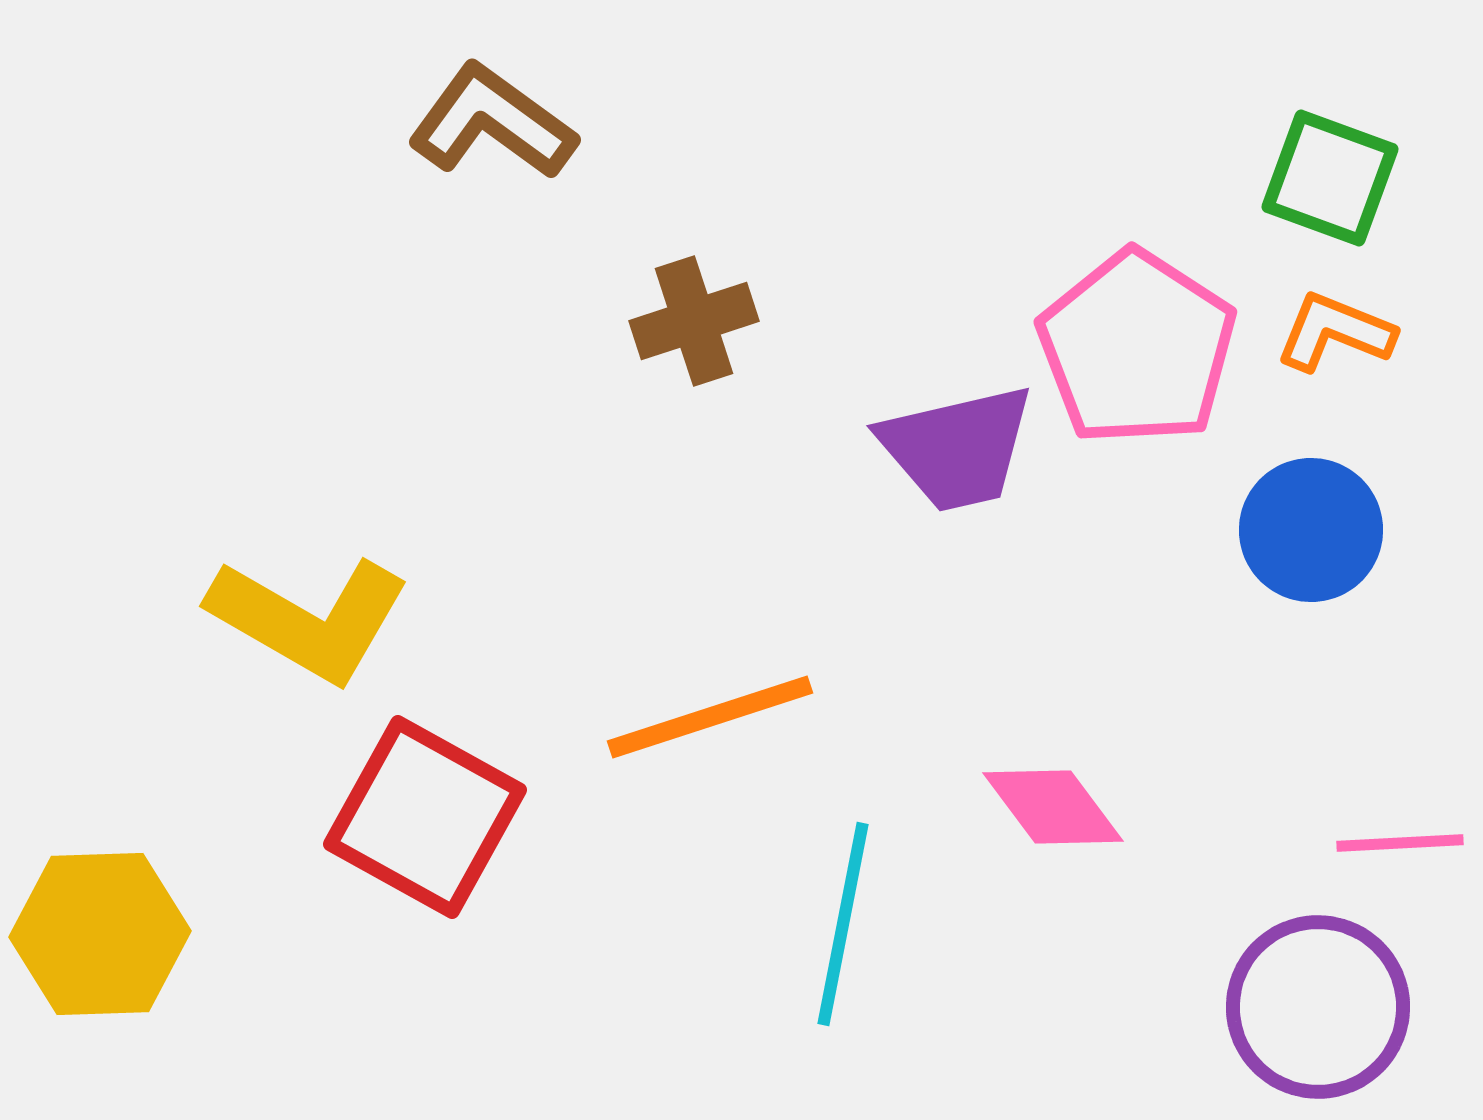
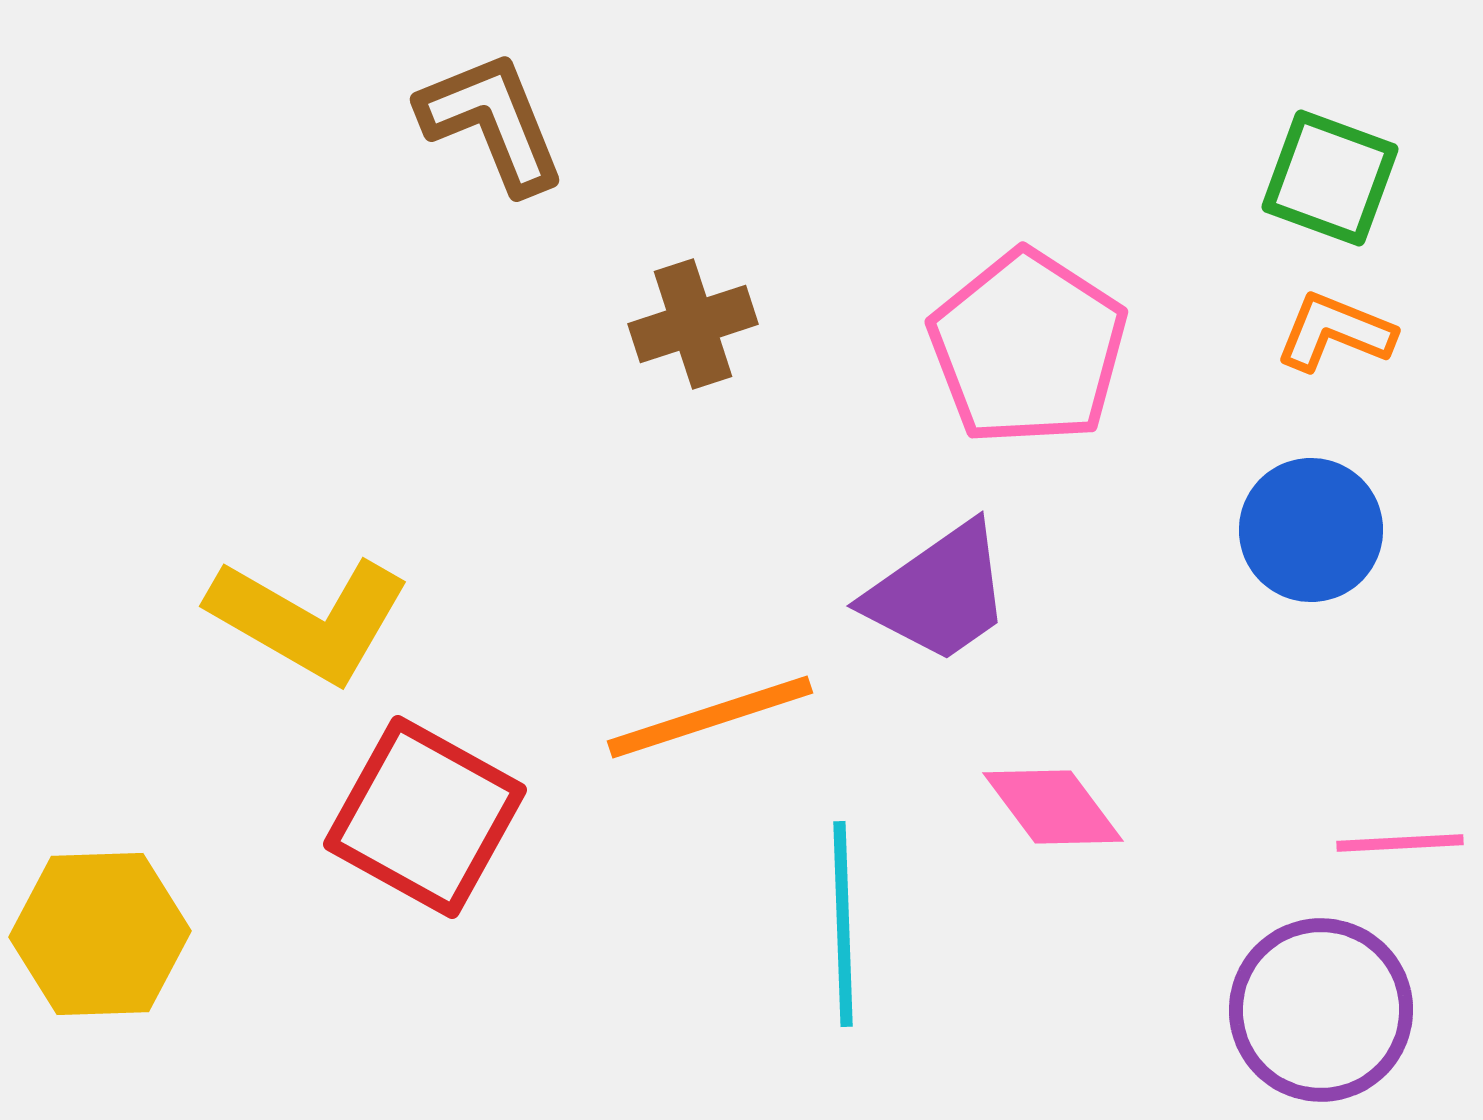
brown L-shape: rotated 32 degrees clockwise
brown cross: moved 1 px left, 3 px down
pink pentagon: moved 109 px left
purple trapezoid: moved 18 px left, 145 px down; rotated 22 degrees counterclockwise
cyan line: rotated 13 degrees counterclockwise
purple circle: moved 3 px right, 3 px down
